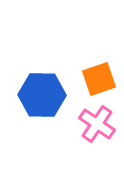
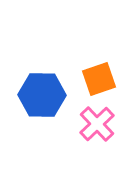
pink cross: rotated 12 degrees clockwise
